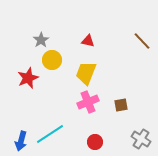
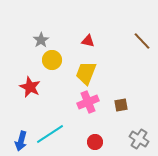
red star: moved 2 px right, 9 px down; rotated 25 degrees counterclockwise
gray cross: moved 2 px left
